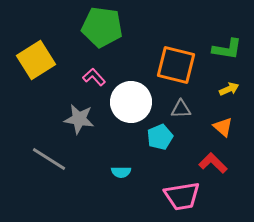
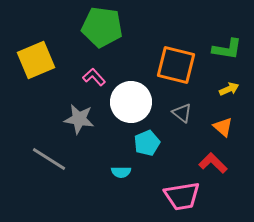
yellow square: rotated 9 degrees clockwise
gray triangle: moved 1 px right, 4 px down; rotated 40 degrees clockwise
cyan pentagon: moved 13 px left, 6 px down
